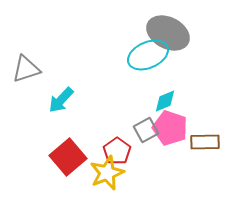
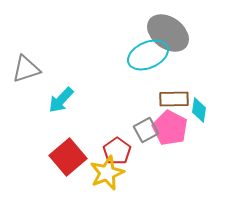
gray ellipse: rotated 9 degrees clockwise
cyan diamond: moved 34 px right, 9 px down; rotated 60 degrees counterclockwise
pink pentagon: rotated 8 degrees clockwise
brown rectangle: moved 31 px left, 43 px up
